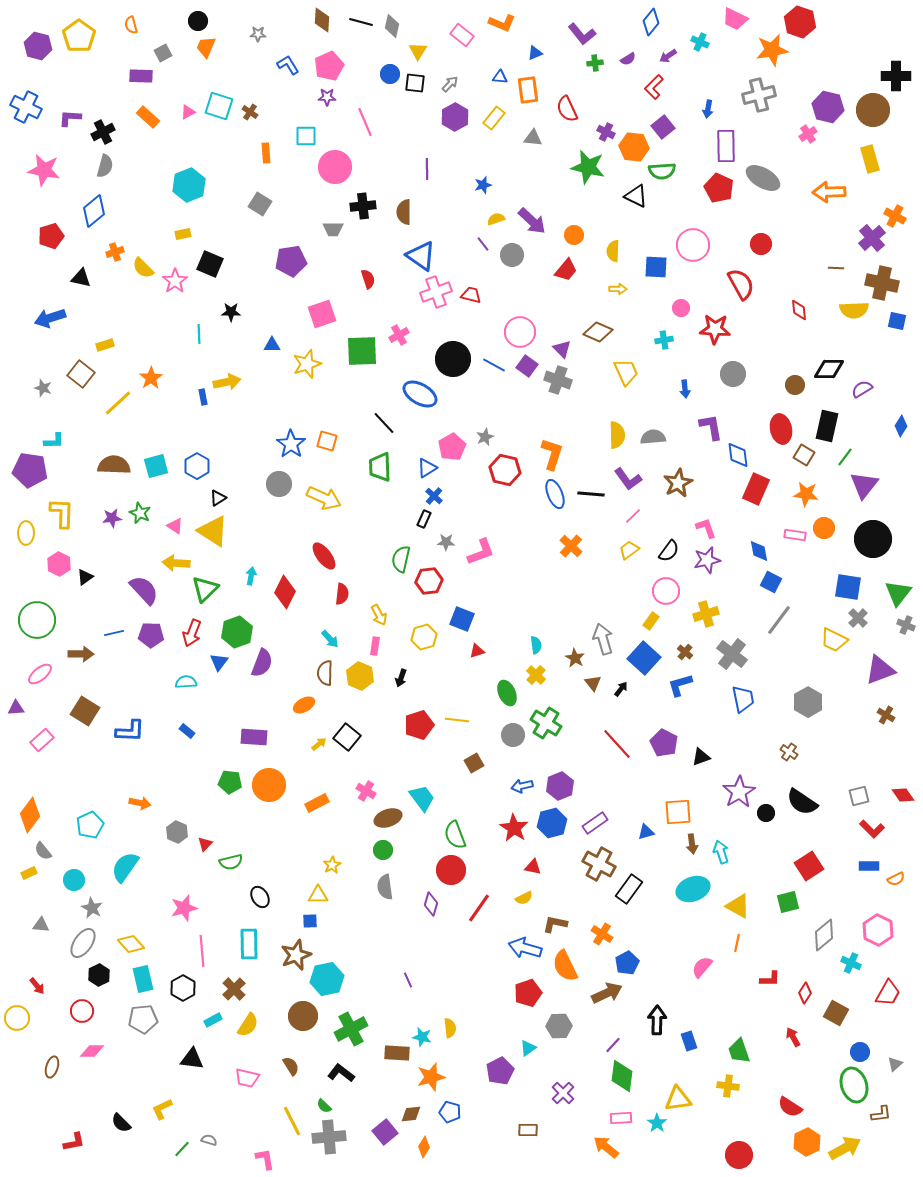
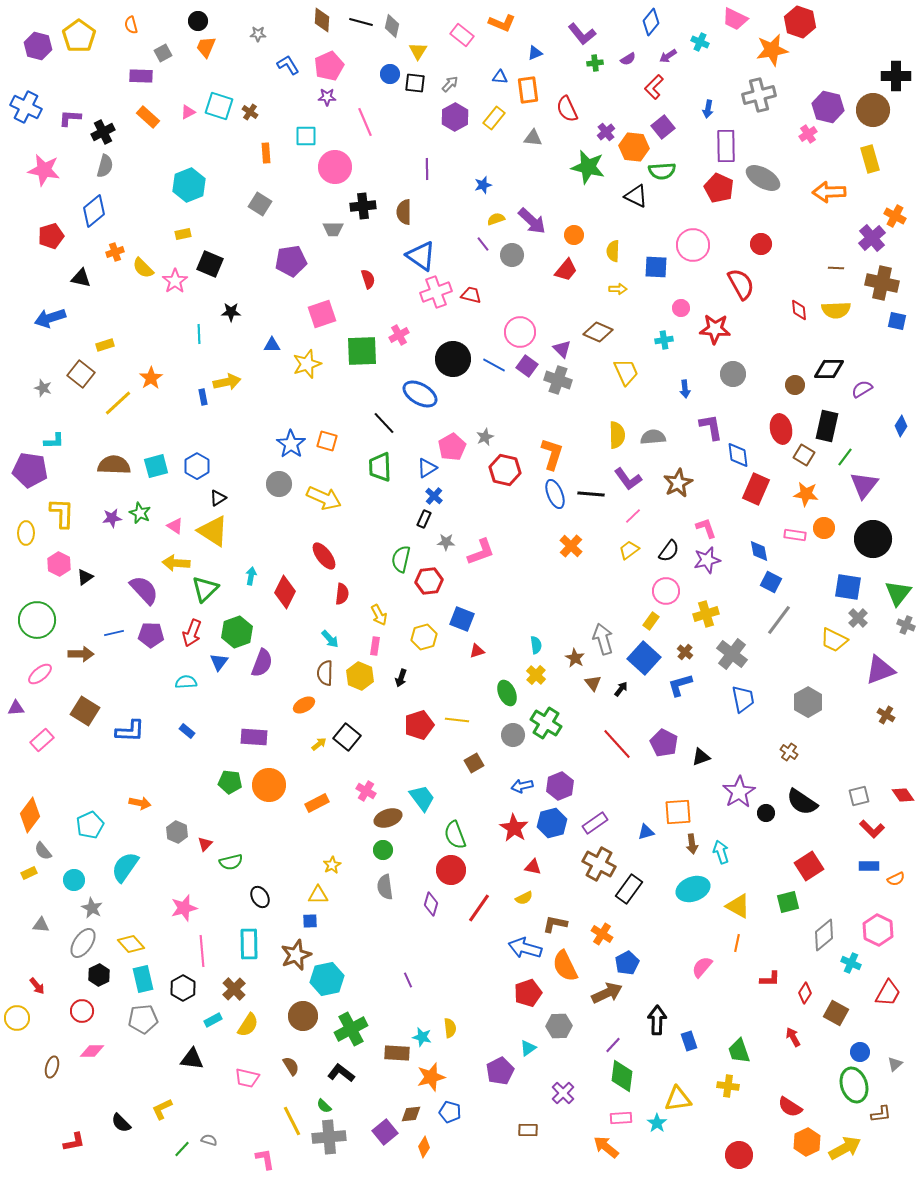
purple cross at (606, 132): rotated 24 degrees clockwise
yellow semicircle at (854, 310): moved 18 px left
